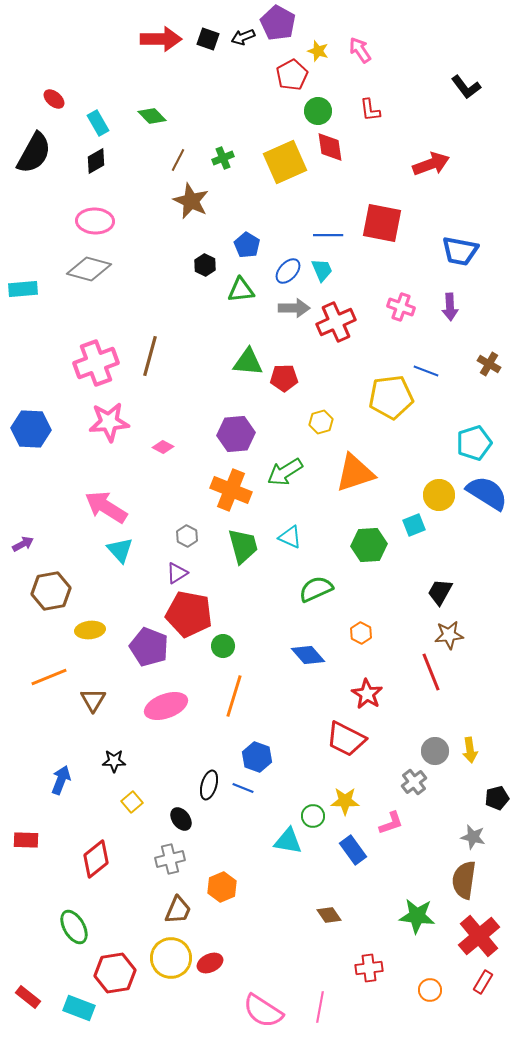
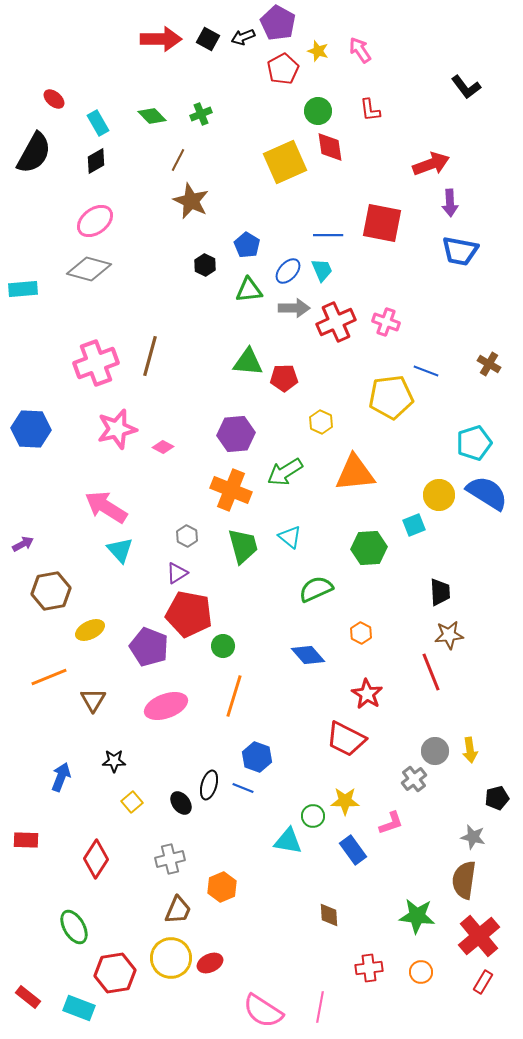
black square at (208, 39): rotated 10 degrees clockwise
red pentagon at (292, 75): moved 9 px left, 6 px up
green cross at (223, 158): moved 22 px left, 44 px up
pink ellipse at (95, 221): rotated 39 degrees counterclockwise
green triangle at (241, 290): moved 8 px right
pink cross at (401, 307): moved 15 px left, 15 px down
purple arrow at (450, 307): moved 104 px up
pink star at (109, 422): moved 8 px right, 7 px down; rotated 9 degrees counterclockwise
yellow hexagon at (321, 422): rotated 20 degrees counterclockwise
orange triangle at (355, 473): rotated 12 degrees clockwise
cyan triangle at (290, 537): rotated 15 degrees clockwise
green hexagon at (369, 545): moved 3 px down
black trapezoid at (440, 592): rotated 148 degrees clockwise
yellow ellipse at (90, 630): rotated 20 degrees counterclockwise
blue arrow at (61, 780): moved 3 px up
gray cross at (414, 782): moved 3 px up
black ellipse at (181, 819): moved 16 px up
red diamond at (96, 859): rotated 18 degrees counterclockwise
brown diamond at (329, 915): rotated 30 degrees clockwise
orange circle at (430, 990): moved 9 px left, 18 px up
